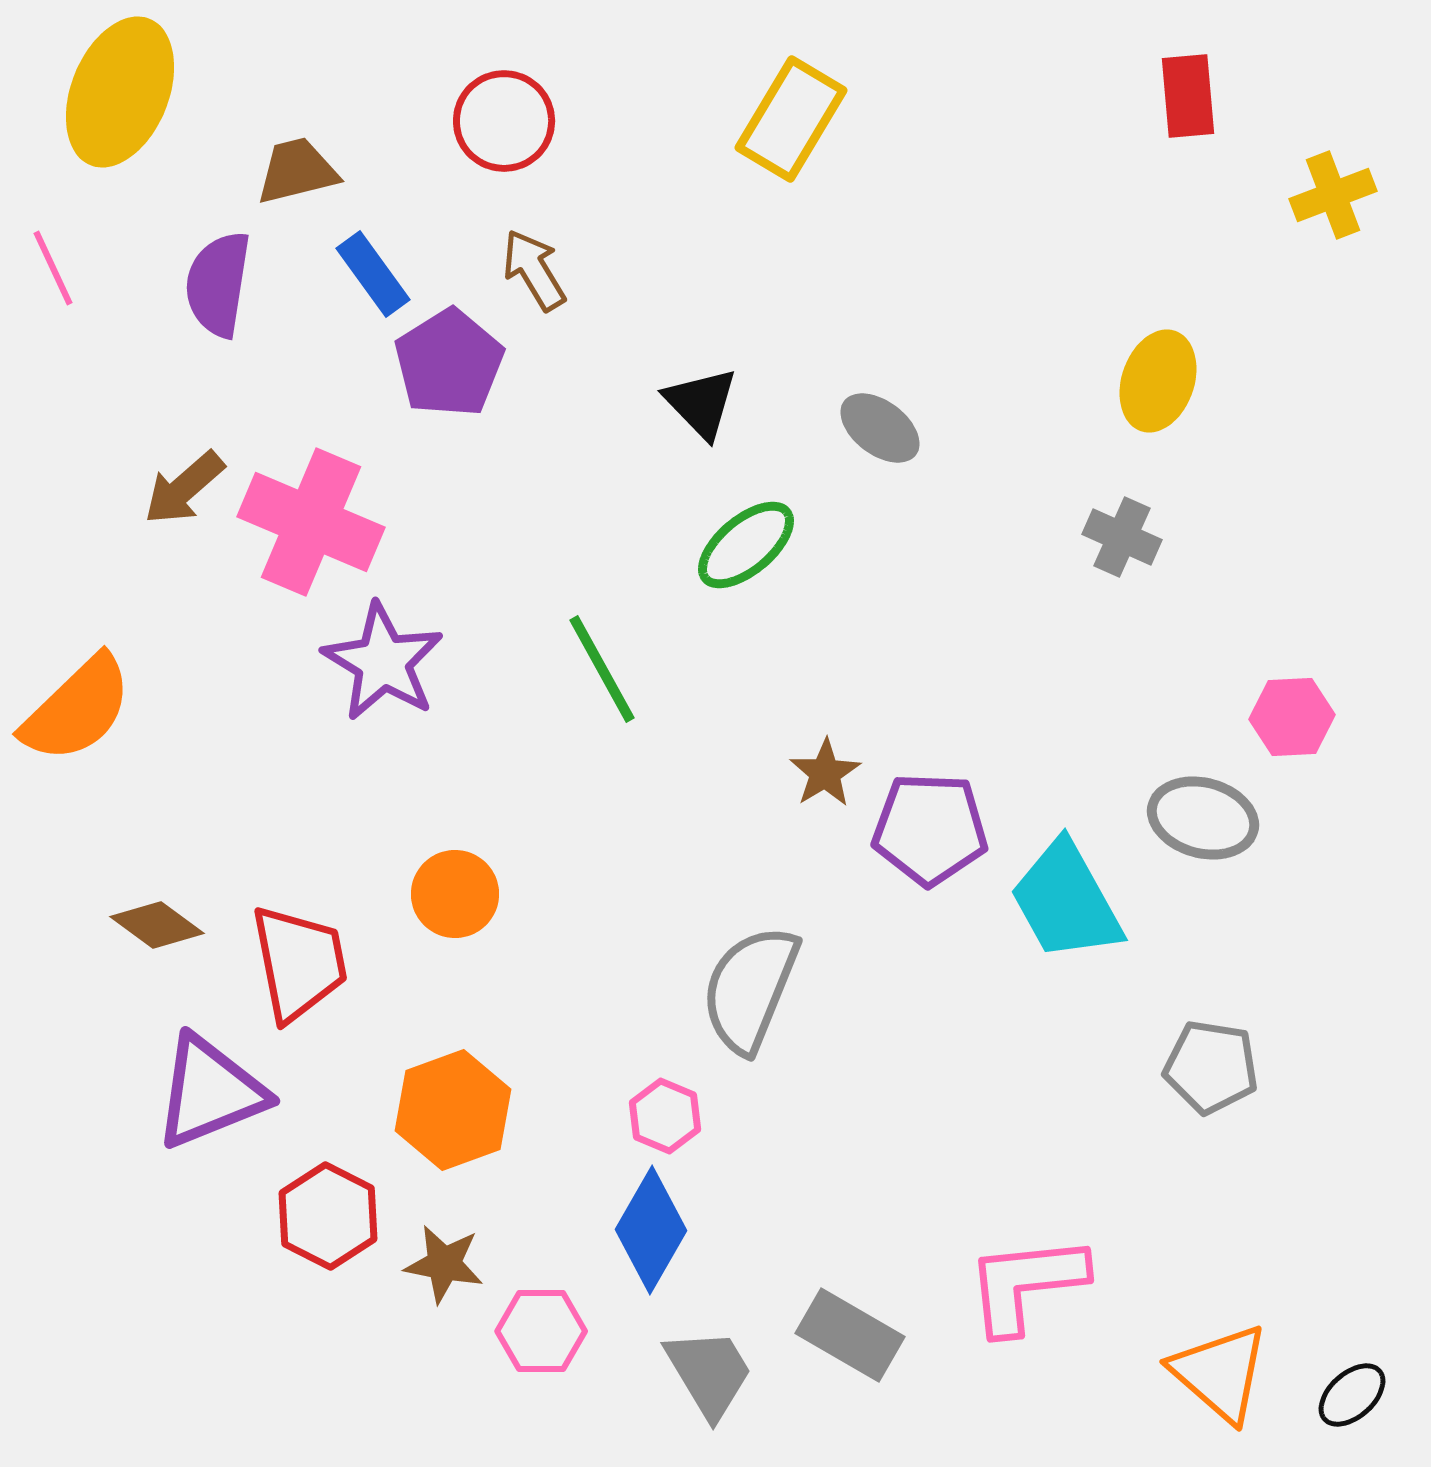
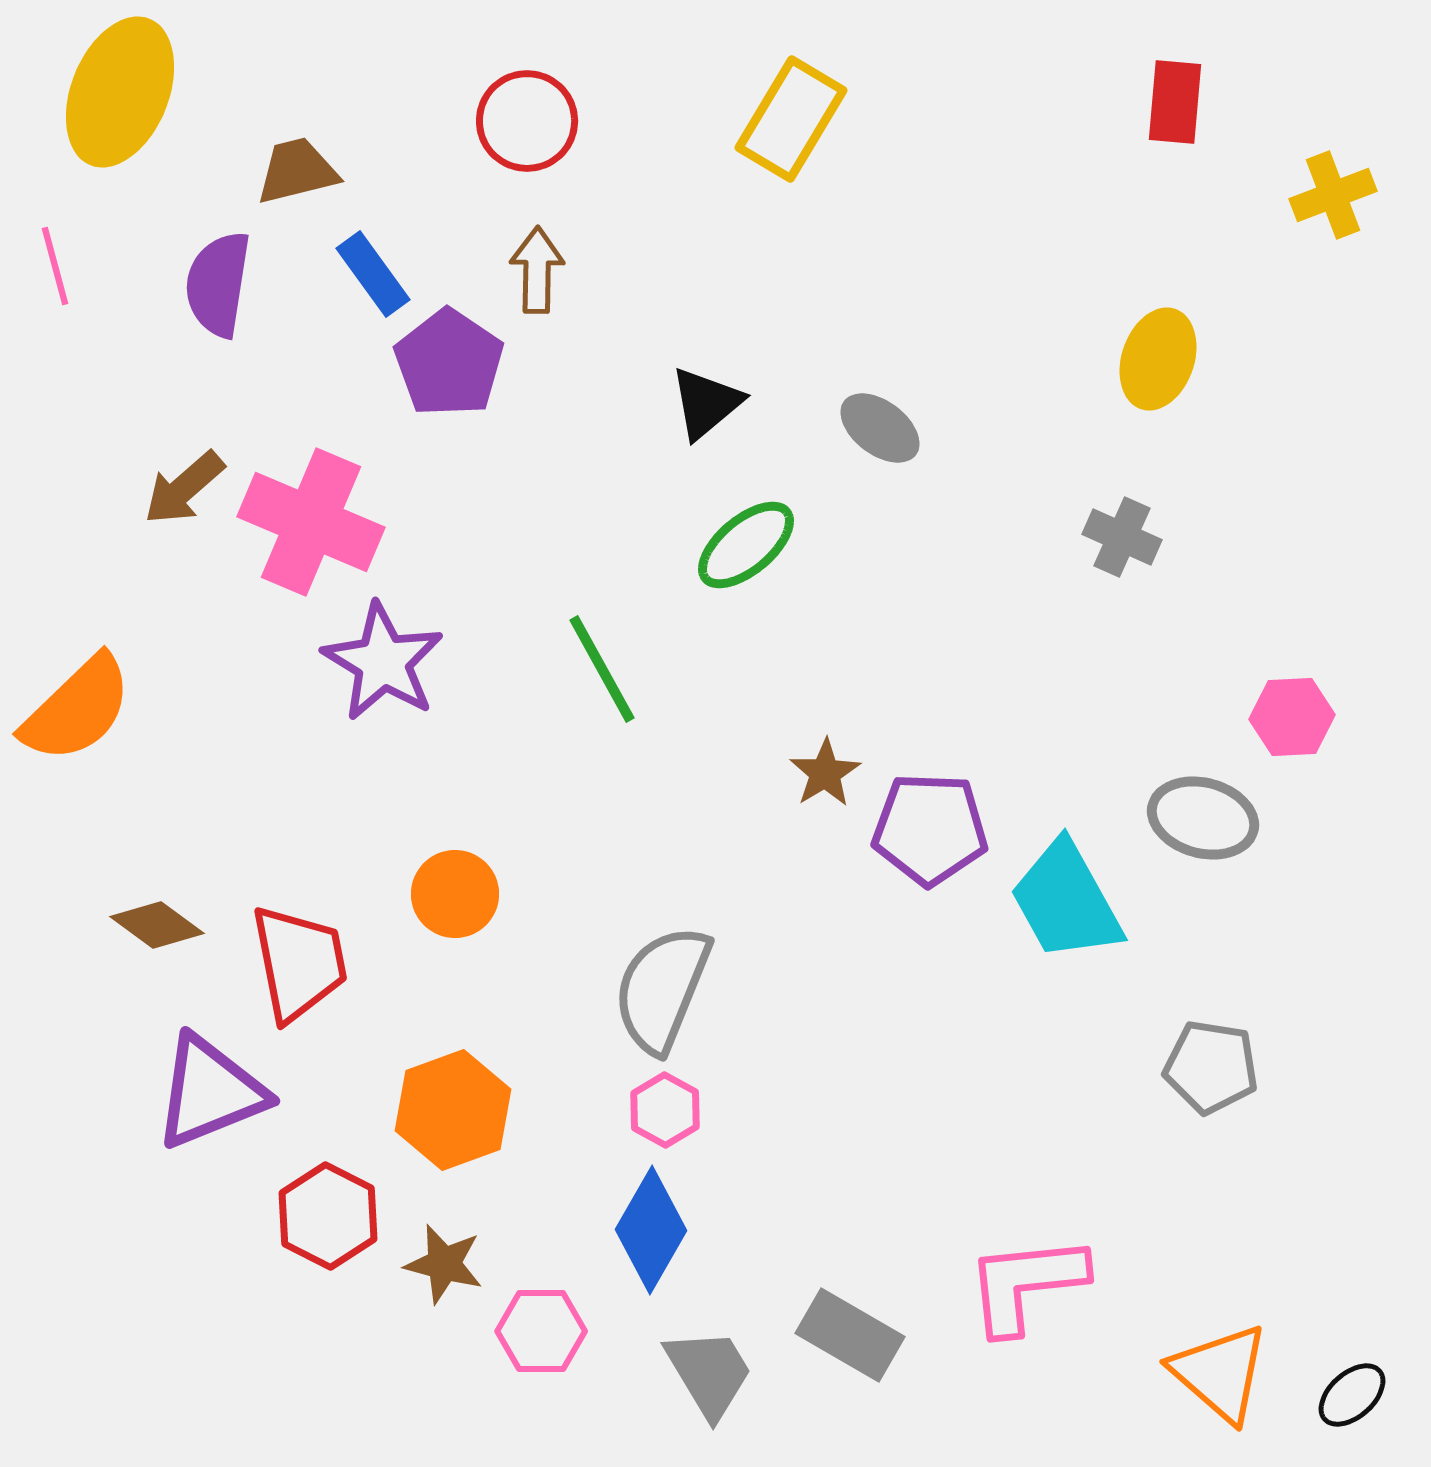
red rectangle at (1188, 96): moved 13 px left, 6 px down; rotated 10 degrees clockwise
red circle at (504, 121): moved 23 px right
pink line at (53, 268): moved 2 px right, 2 px up; rotated 10 degrees clockwise
brown arrow at (534, 270): moved 3 px right; rotated 32 degrees clockwise
purple pentagon at (449, 363): rotated 6 degrees counterclockwise
yellow ellipse at (1158, 381): moved 22 px up
black triangle at (701, 403): moved 5 px right; rotated 34 degrees clockwise
gray semicircle at (750, 989): moved 88 px left
pink hexagon at (665, 1116): moved 6 px up; rotated 6 degrees clockwise
brown star at (444, 1264): rotated 4 degrees clockwise
